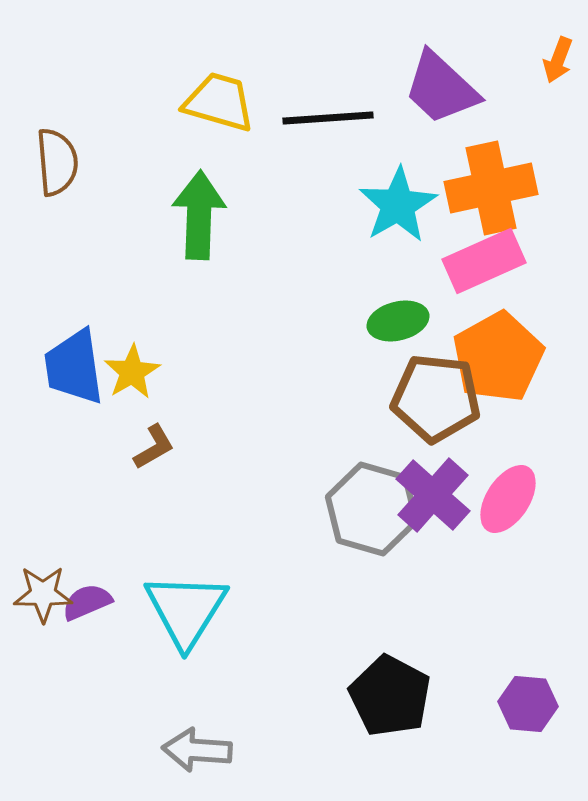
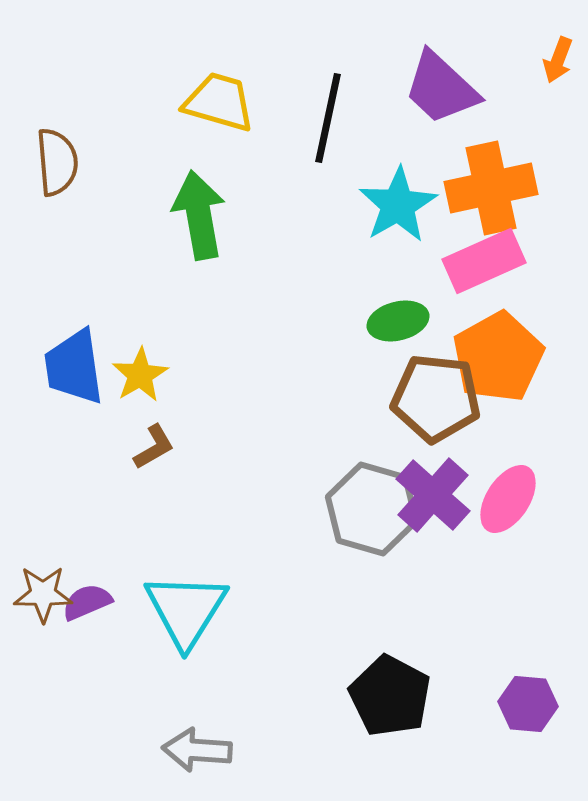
black line: rotated 74 degrees counterclockwise
green arrow: rotated 12 degrees counterclockwise
yellow star: moved 8 px right, 3 px down
